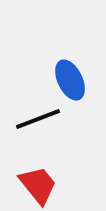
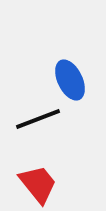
red trapezoid: moved 1 px up
